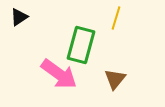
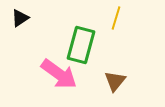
black triangle: moved 1 px right, 1 px down
brown triangle: moved 2 px down
